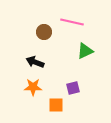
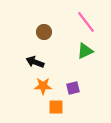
pink line: moved 14 px right; rotated 40 degrees clockwise
orange star: moved 10 px right, 1 px up
orange square: moved 2 px down
